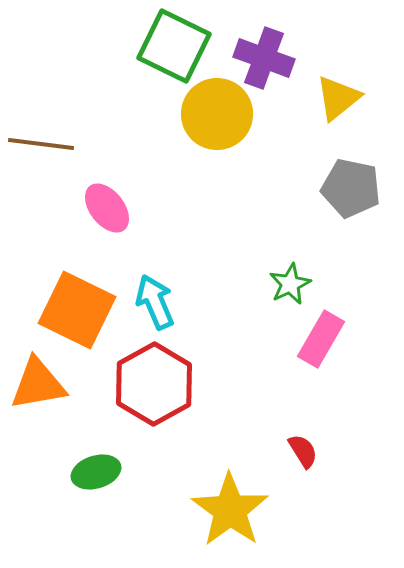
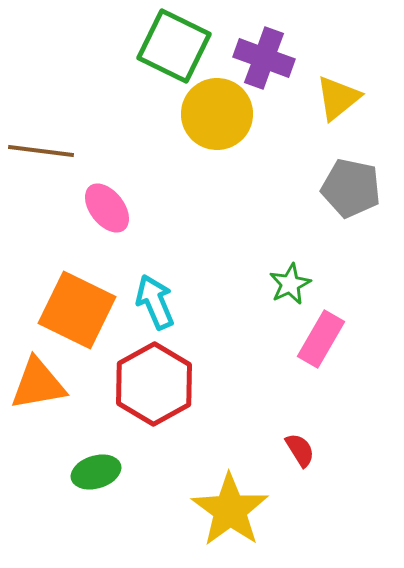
brown line: moved 7 px down
red semicircle: moved 3 px left, 1 px up
